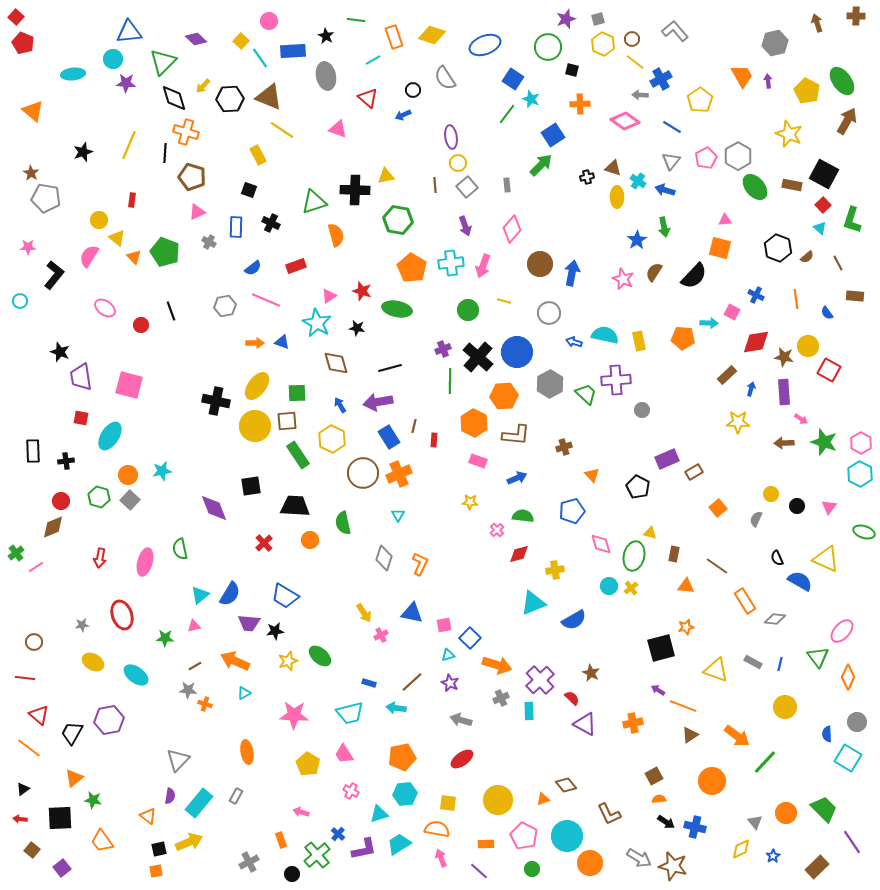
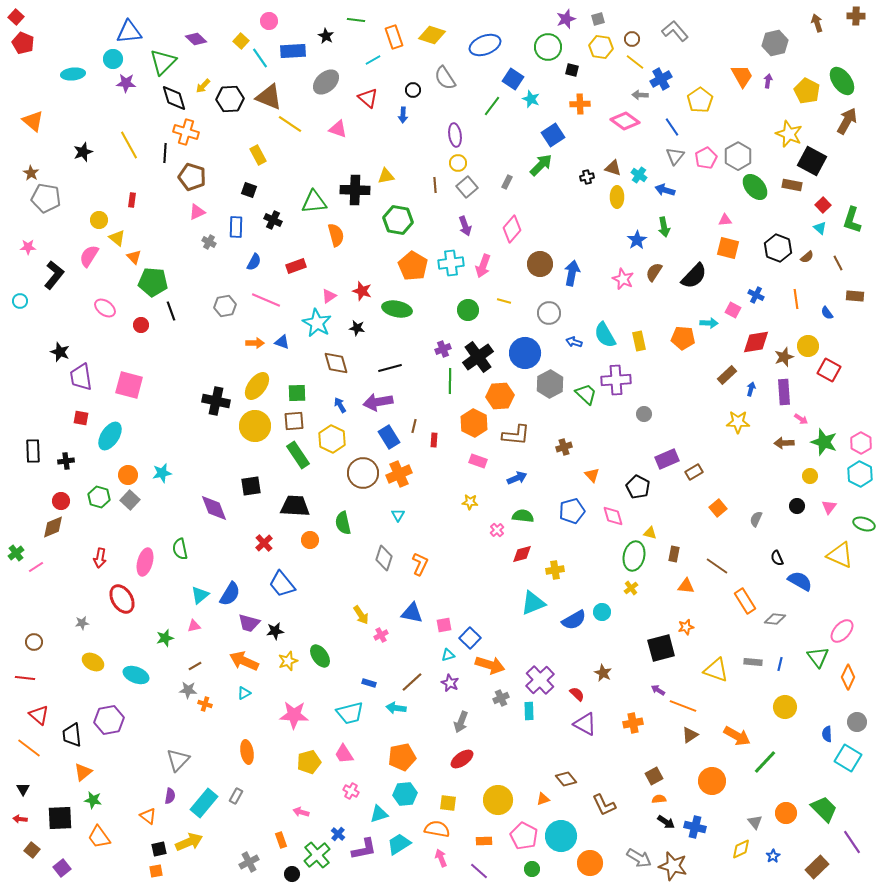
yellow hexagon at (603, 44): moved 2 px left, 3 px down; rotated 15 degrees counterclockwise
gray ellipse at (326, 76): moved 6 px down; rotated 60 degrees clockwise
purple arrow at (768, 81): rotated 16 degrees clockwise
orange triangle at (33, 111): moved 10 px down
green line at (507, 114): moved 15 px left, 8 px up
blue arrow at (403, 115): rotated 63 degrees counterclockwise
blue line at (672, 127): rotated 24 degrees clockwise
yellow line at (282, 130): moved 8 px right, 6 px up
purple ellipse at (451, 137): moved 4 px right, 2 px up
yellow line at (129, 145): rotated 52 degrees counterclockwise
gray triangle at (671, 161): moved 4 px right, 5 px up
black square at (824, 174): moved 12 px left, 13 px up
cyan cross at (638, 181): moved 1 px right, 6 px up
gray rectangle at (507, 185): moved 3 px up; rotated 32 degrees clockwise
green triangle at (314, 202): rotated 12 degrees clockwise
black cross at (271, 223): moved 2 px right, 3 px up
orange square at (720, 248): moved 8 px right
green pentagon at (165, 252): moved 12 px left, 30 px down; rotated 16 degrees counterclockwise
blue semicircle at (253, 268): moved 1 px right, 6 px up; rotated 24 degrees counterclockwise
orange pentagon at (412, 268): moved 1 px right, 2 px up
pink square at (732, 312): moved 1 px right, 2 px up
cyan semicircle at (605, 335): rotated 132 degrees counterclockwise
blue circle at (517, 352): moved 8 px right, 1 px down
black cross at (478, 357): rotated 12 degrees clockwise
brown star at (784, 357): rotated 30 degrees counterclockwise
orange hexagon at (504, 396): moved 4 px left
gray circle at (642, 410): moved 2 px right, 4 px down
brown square at (287, 421): moved 7 px right
cyan star at (162, 471): moved 2 px down
yellow circle at (771, 494): moved 39 px right, 18 px up
green ellipse at (864, 532): moved 8 px up
pink diamond at (601, 544): moved 12 px right, 28 px up
red diamond at (519, 554): moved 3 px right
yellow triangle at (826, 559): moved 14 px right, 4 px up
cyan circle at (609, 586): moved 7 px left, 26 px down
blue trapezoid at (285, 596): moved 3 px left, 12 px up; rotated 20 degrees clockwise
yellow arrow at (364, 613): moved 3 px left, 2 px down
red ellipse at (122, 615): moved 16 px up; rotated 12 degrees counterclockwise
purple trapezoid at (249, 623): rotated 10 degrees clockwise
gray star at (82, 625): moved 2 px up
green star at (165, 638): rotated 18 degrees counterclockwise
green ellipse at (320, 656): rotated 15 degrees clockwise
orange arrow at (235, 661): moved 9 px right
gray rectangle at (753, 662): rotated 24 degrees counterclockwise
orange arrow at (497, 665): moved 7 px left
brown star at (591, 673): moved 12 px right
cyan ellipse at (136, 675): rotated 15 degrees counterclockwise
red semicircle at (572, 698): moved 5 px right, 4 px up
gray arrow at (461, 720): moved 2 px down; rotated 85 degrees counterclockwise
black trapezoid at (72, 733): moved 2 px down; rotated 35 degrees counterclockwise
orange arrow at (737, 736): rotated 8 degrees counterclockwise
yellow pentagon at (308, 764): moved 1 px right, 2 px up; rotated 25 degrees clockwise
orange triangle at (74, 778): moved 9 px right, 6 px up
brown diamond at (566, 785): moved 6 px up
black triangle at (23, 789): rotated 24 degrees counterclockwise
cyan rectangle at (199, 803): moved 5 px right
brown L-shape at (609, 814): moved 5 px left, 9 px up
cyan circle at (567, 836): moved 6 px left
orange trapezoid at (102, 841): moved 3 px left, 4 px up
orange rectangle at (486, 844): moved 2 px left, 3 px up
